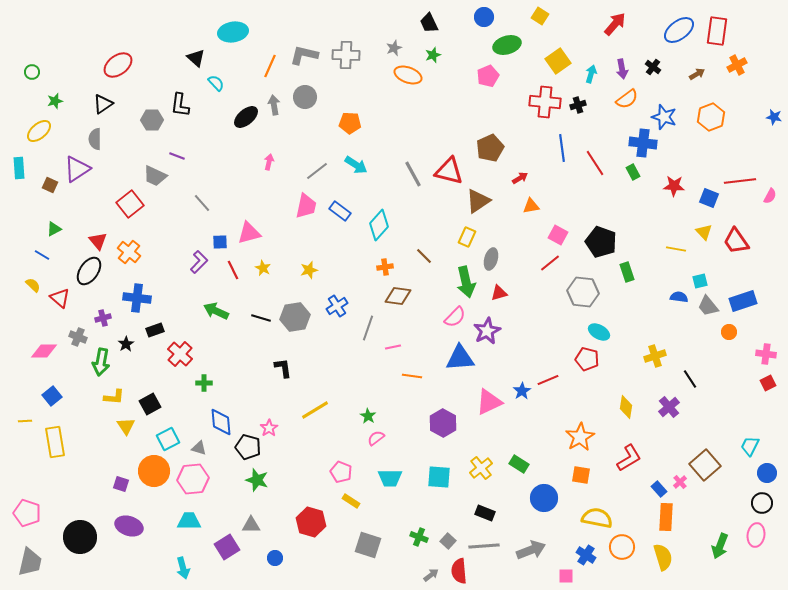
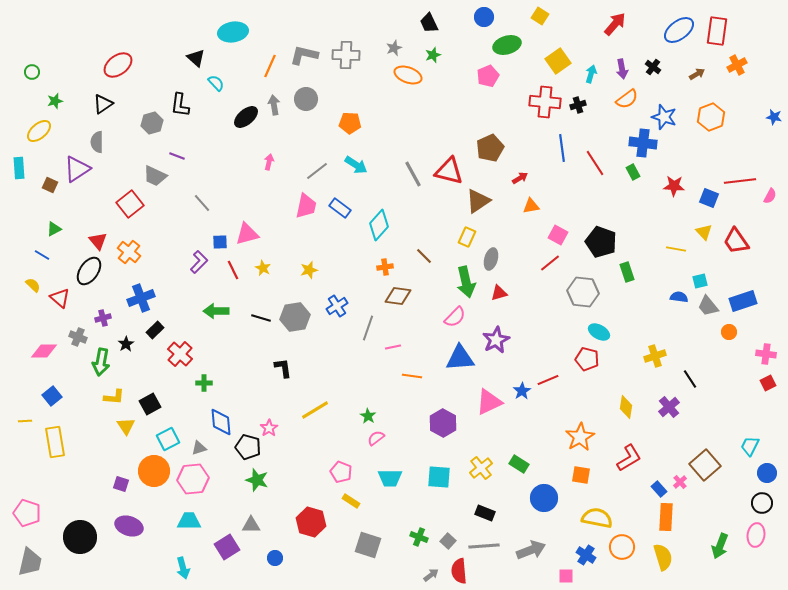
gray circle at (305, 97): moved 1 px right, 2 px down
gray hexagon at (152, 120): moved 3 px down; rotated 15 degrees counterclockwise
gray semicircle at (95, 139): moved 2 px right, 3 px down
blue rectangle at (340, 211): moved 3 px up
pink triangle at (249, 233): moved 2 px left, 1 px down
blue cross at (137, 298): moved 4 px right; rotated 28 degrees counterclockwise
green arrow at (216, 311): rotated 25 degrees counterclockwise
black rectangle at (155, 330): rotated 24 degrees counterclockwise
purple star at (487, 331): moved 9 px right, 9 px down
gray triangle at (199, 448): rotated 35 degrees counterclockwise
